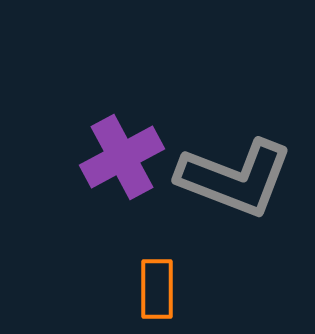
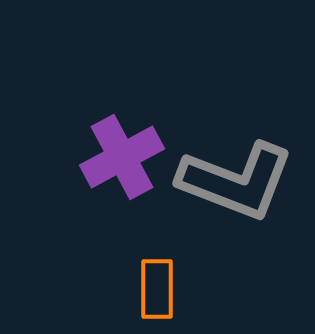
gray L-shape: moved 1 px right, 3 px down
